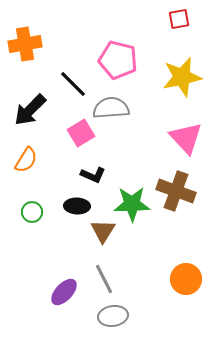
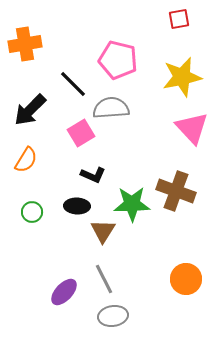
pink triangle: moved 6 px right, 10 px up
